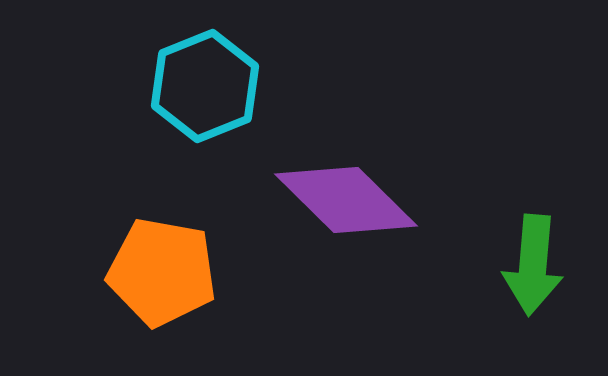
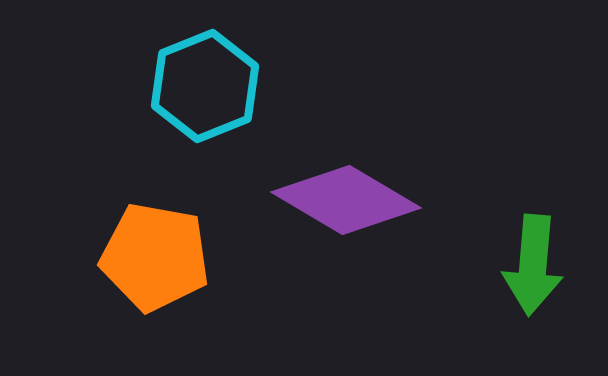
purple diamond: rotated 14 degrees counterclockwise
orange pentagon: moved 7 px left, 15 px up
